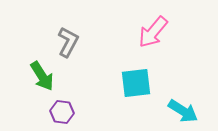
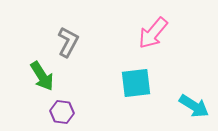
pink arrow: moved 1 px down
cyan arrow: moved 11 px right, 5 px up
